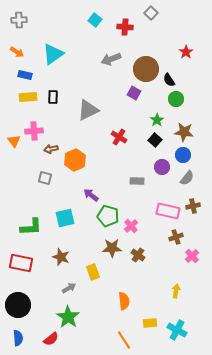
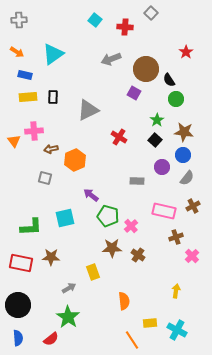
brown cross at (193, 206): rotated 16 degrees counterclockwise
pink rectangle at (168, 211): moved 4 px left
brown star at (61, 257): moved 10 px left; rotated 18 degrees counterclockwise
orange line at (124, 340): moved 8 px right
